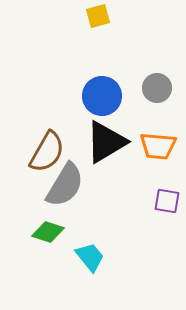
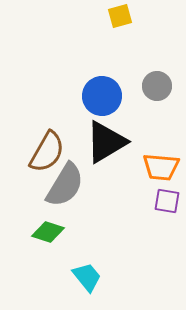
yellow square: moved 22 px right
gray circle: moved 2 px up
orange trapezoid: moved 3 px right, 21 px down
cyan trapezoid: moved 3 px left, 20 px down
